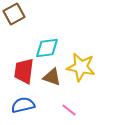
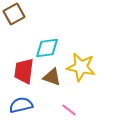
blue semicircle: moved 2 px left
